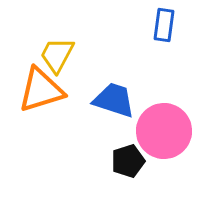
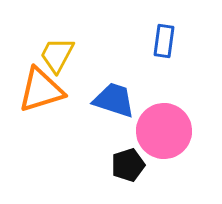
blue rectangle: moved 16 px down
black pentagon: moved 4 px down
